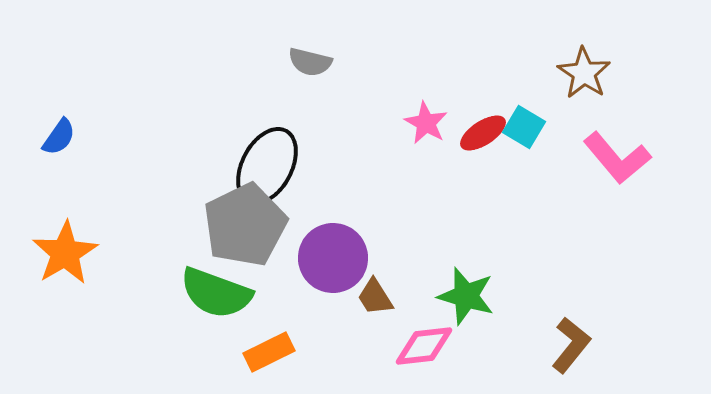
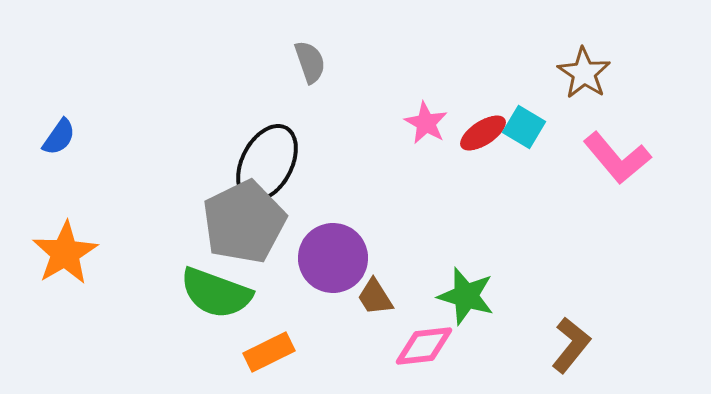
gray semicircle: rotated 123 degrees counterclockwise
black ellipse: moved 3 px up
gray pentagon: moved 1 px left, 3 px up
